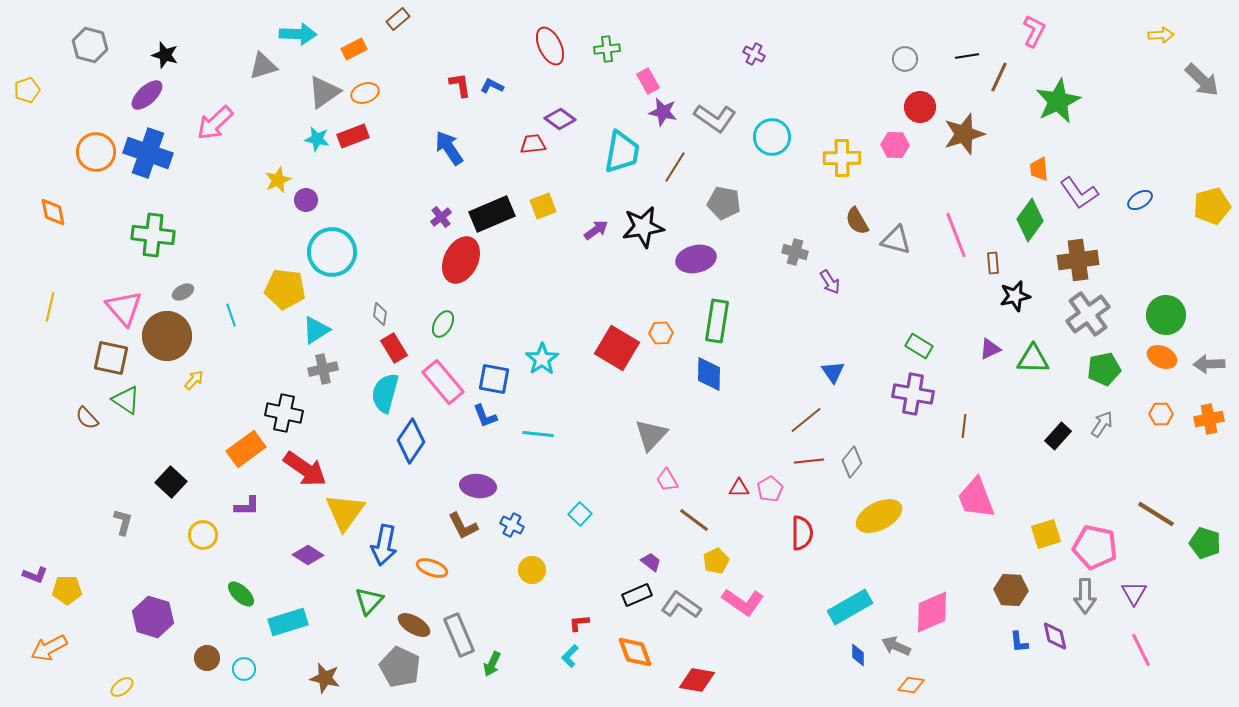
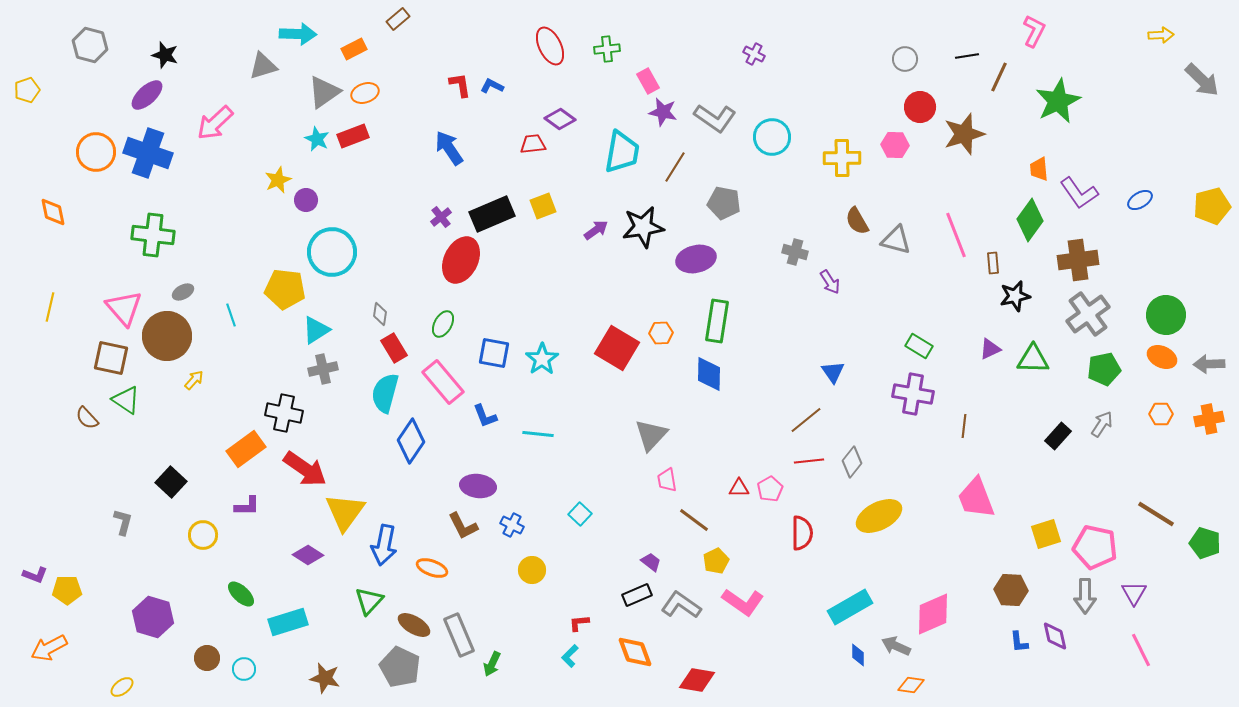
cyan star at (317, 139): rotated 15 degrees clockwise
blue square at (494, 379): moved 26 px up
pink trapezoid at (667, 480): rotated 20 degrees clockwise
pink diamond at (932, 612): moved 1 px right, 2 px down
